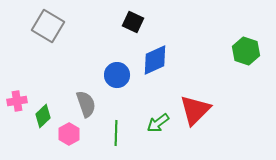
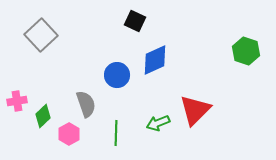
black square: moved 2 px right, 1 px up
gray square: moved 7 px left, 9 px down; rotated 16 degrees clockwise
green arrow: rotated 15 degrees clockwise
